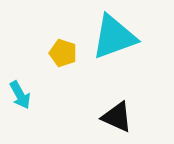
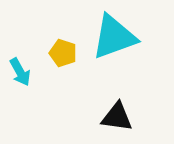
cyan arrow: moved 23 px up
black triangle: rotated 16 degrees counterclockwise
